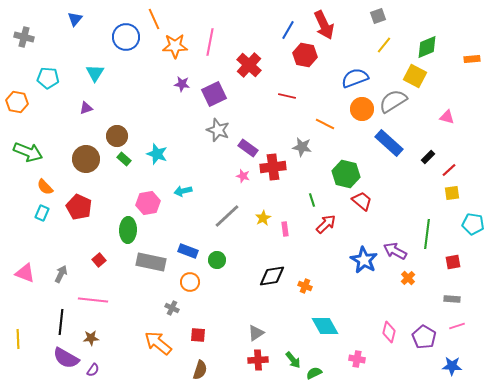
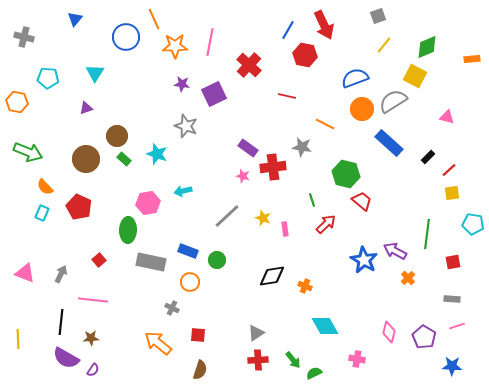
gray star at (218, 130): moved 32 px left, 4 px up
yellow star at (263, 218): rotated 21 degrees counterclockwise
